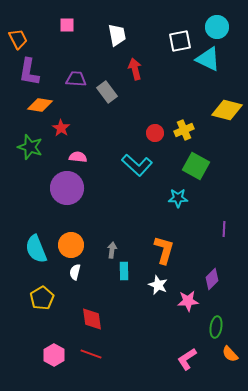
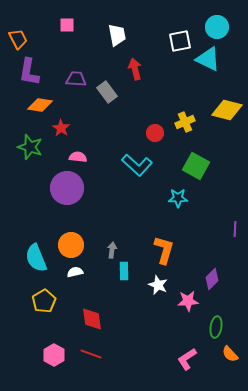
yellow cross: moved 1 px right, 8 px up
purple line: moved 11 px right
cyan semicircle: moved 9 px down
white semicircle: rotated 63 degrees clockwise
yellow pentagon: moved 2 px right, 3 px down
